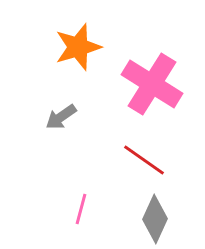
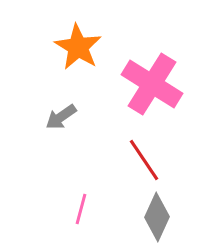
orange star: rotated 24 degrees counterclockwise
red line: rotated 21 degrees clockwise
gray diamond: moved 2 px right, 2 px up
